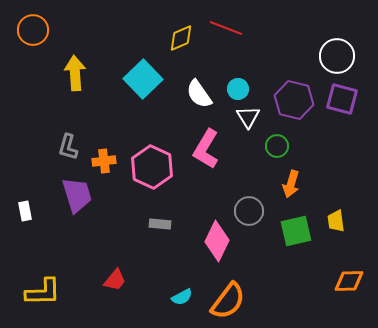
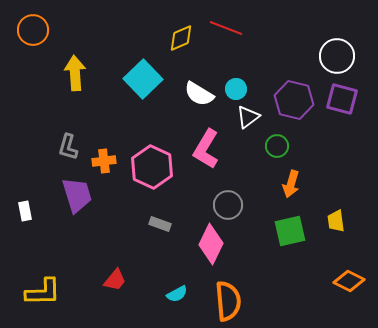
cyan circle: moved 2 px left
white semicircle: rotated 24 degrees counterclockwise
white triangle: rotated 25 degrees clockwise
gray circle: moved 21 px left, 6 px up
gray rectangle: rotated 15 degrees clockwise
green square: moved 6 px left
pink diamond: moved 6 px left, 3 px down
orange diamond: rotated 28 degrees clockwise
cyan semicircle: moved 5 px left, 3 px up
orange semicircle: rotated 42 degrees counterclockwise
